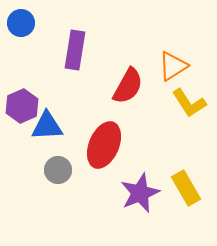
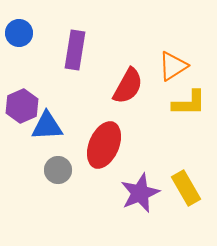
blue circle: moved 2 px left, 10 px down
yellow L-shape: rotated 57 degrees counterclockwise
